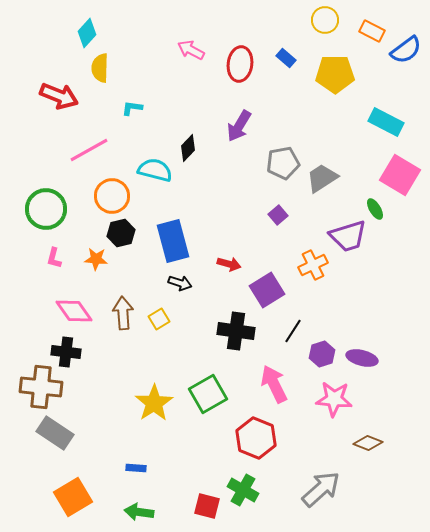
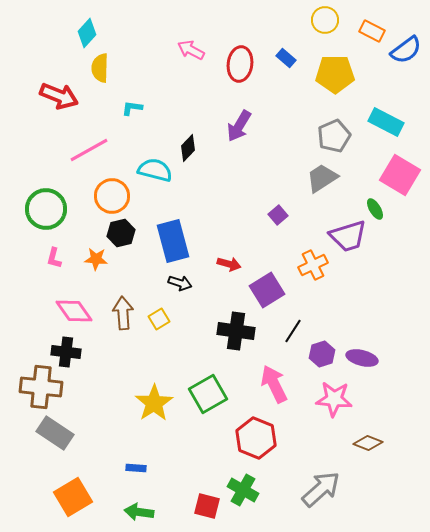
gray pentagon at (283, 163): moved 51 px right, 27 px up; rotated 12 degrees counterclockwise
